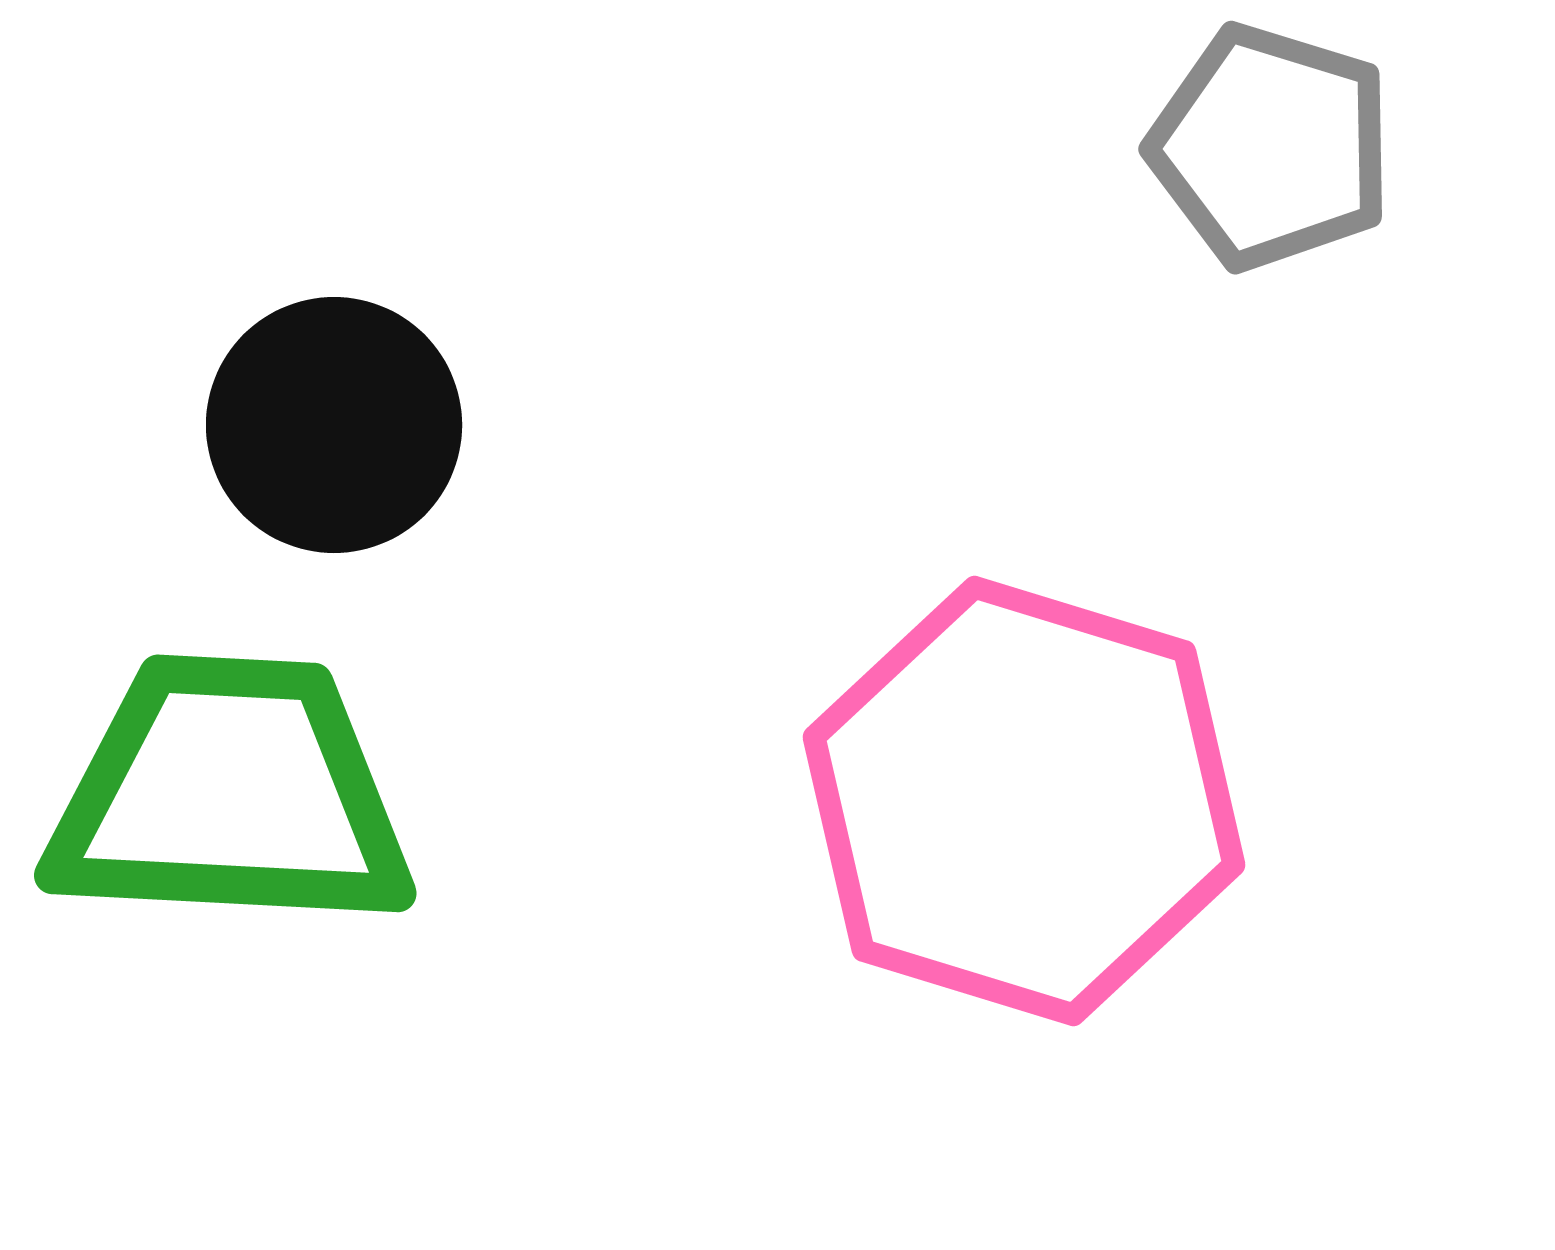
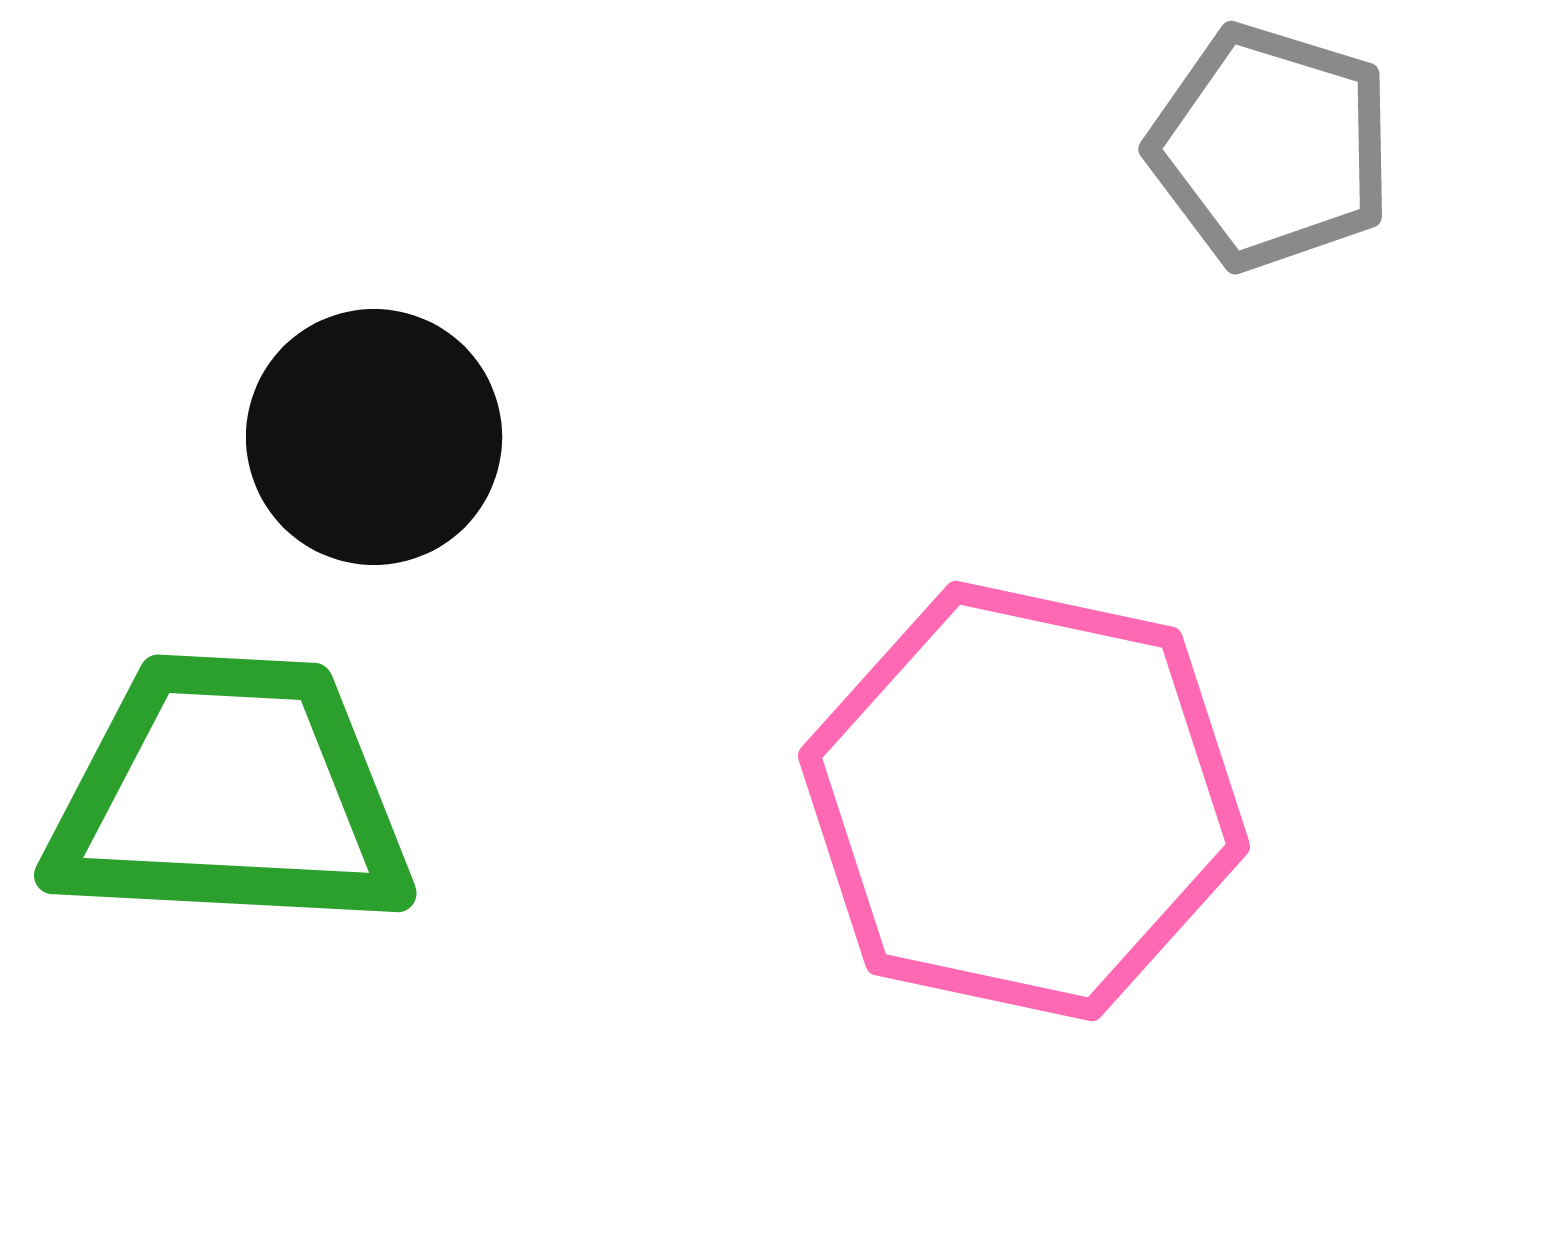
black circle: moved 40 px right, 12 px down
pink hexagon: rotated 5 degrees counterclockwise
